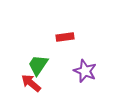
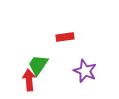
red arrow: moved 2 px left, 3 px up; rotated 45 degrees clockwise
